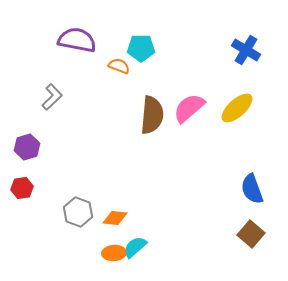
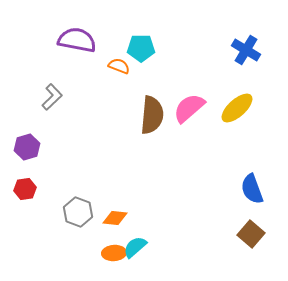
red hexagon: moved 3 px right, 1 px down
